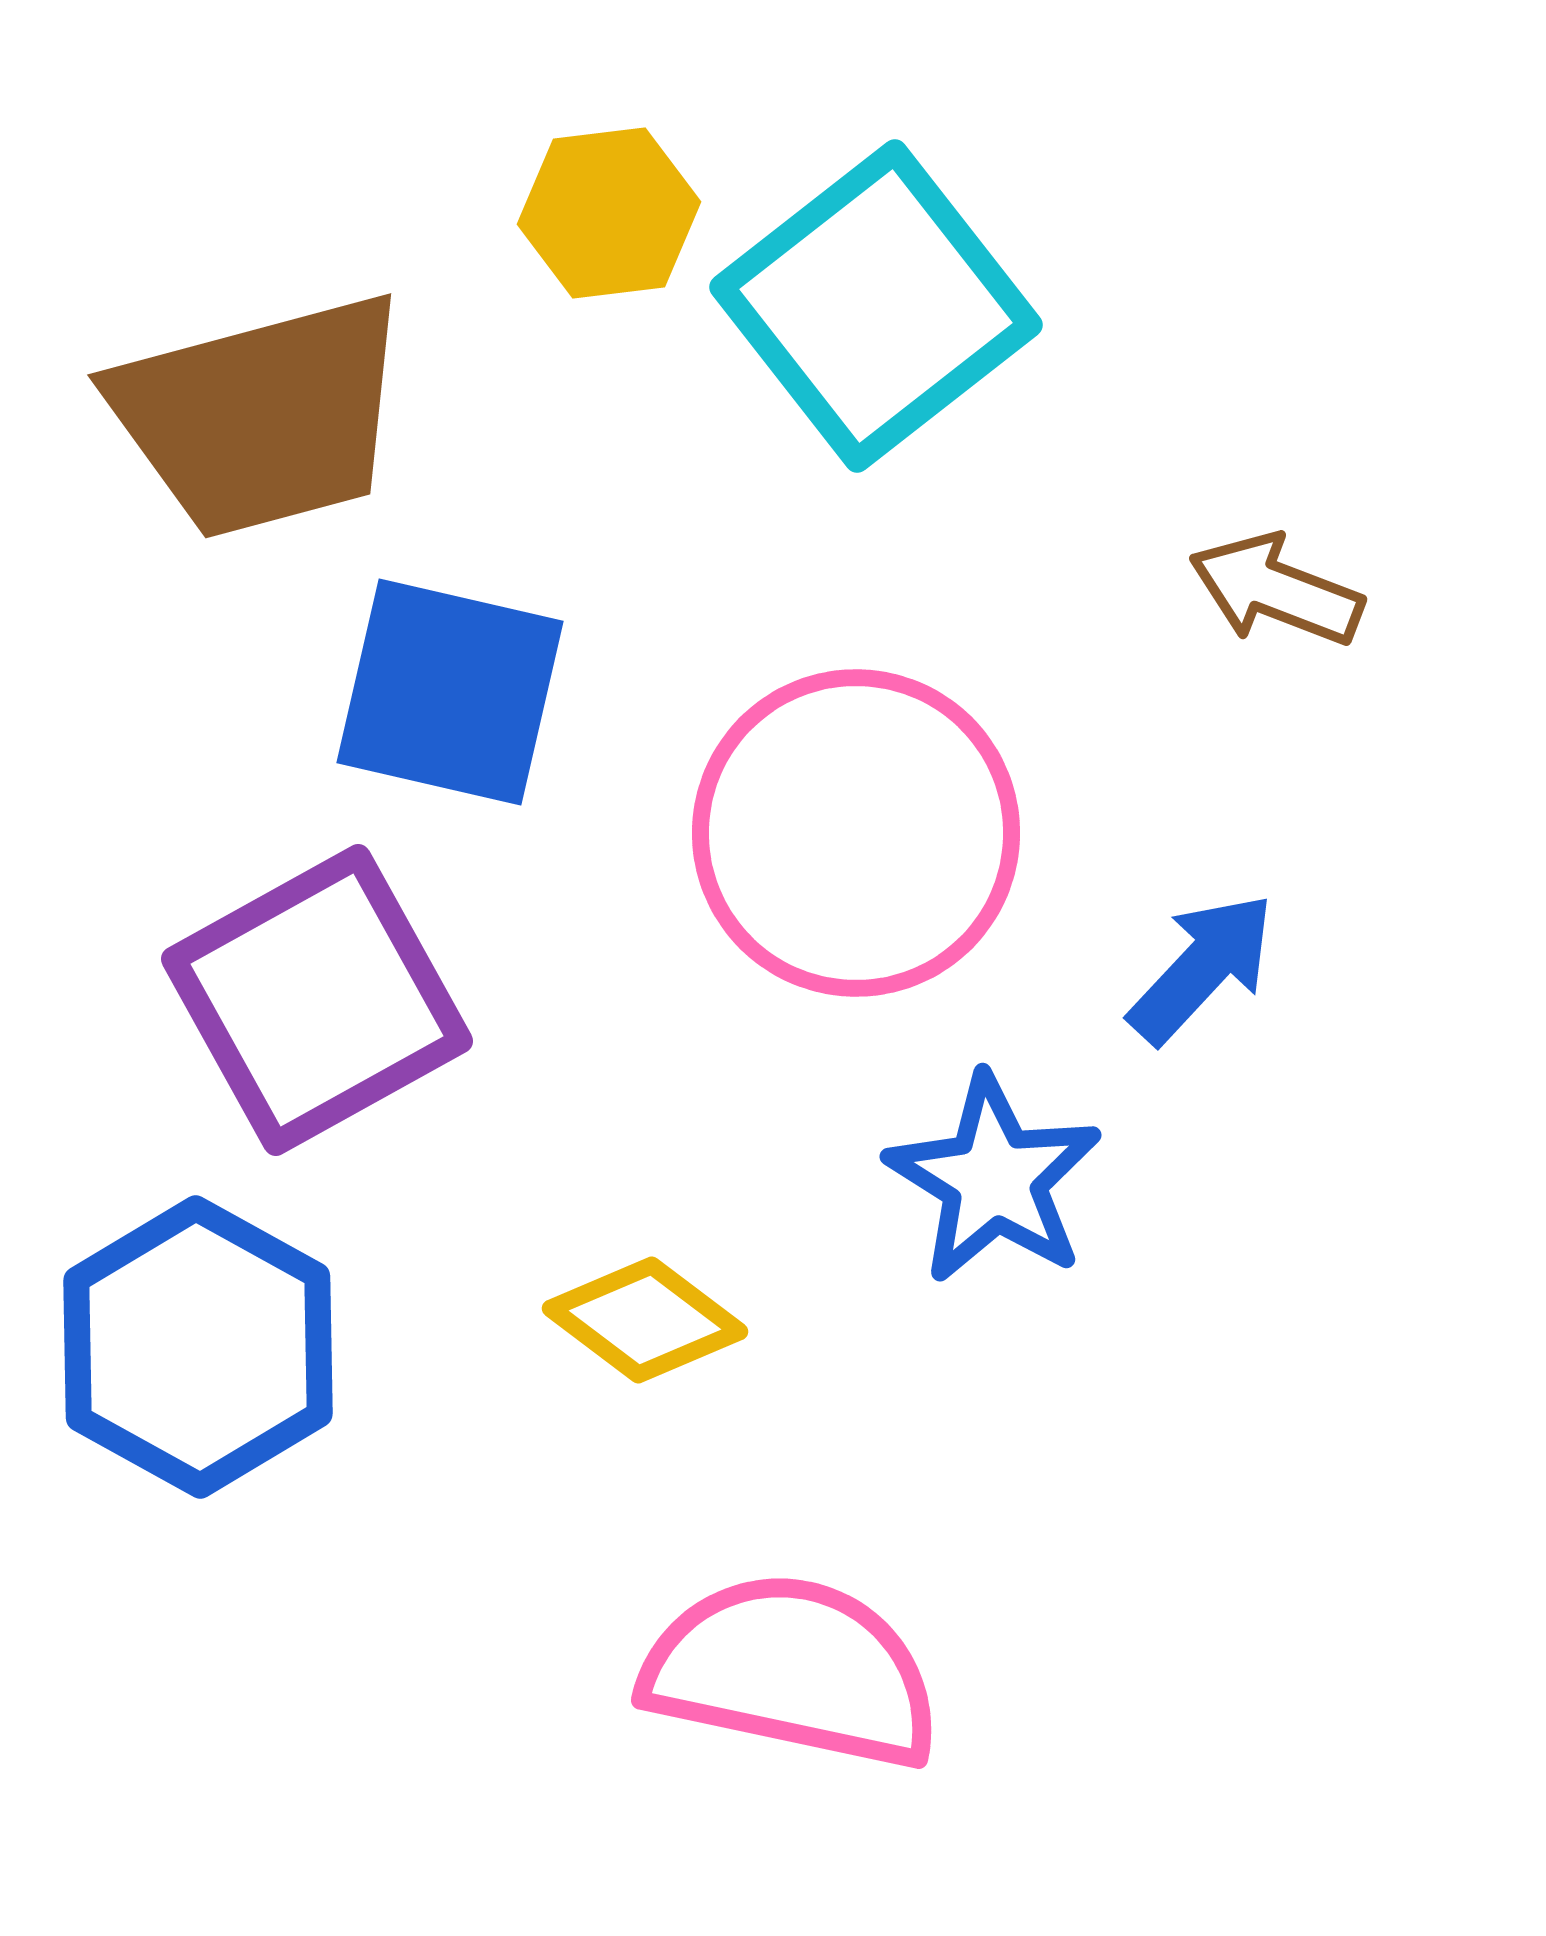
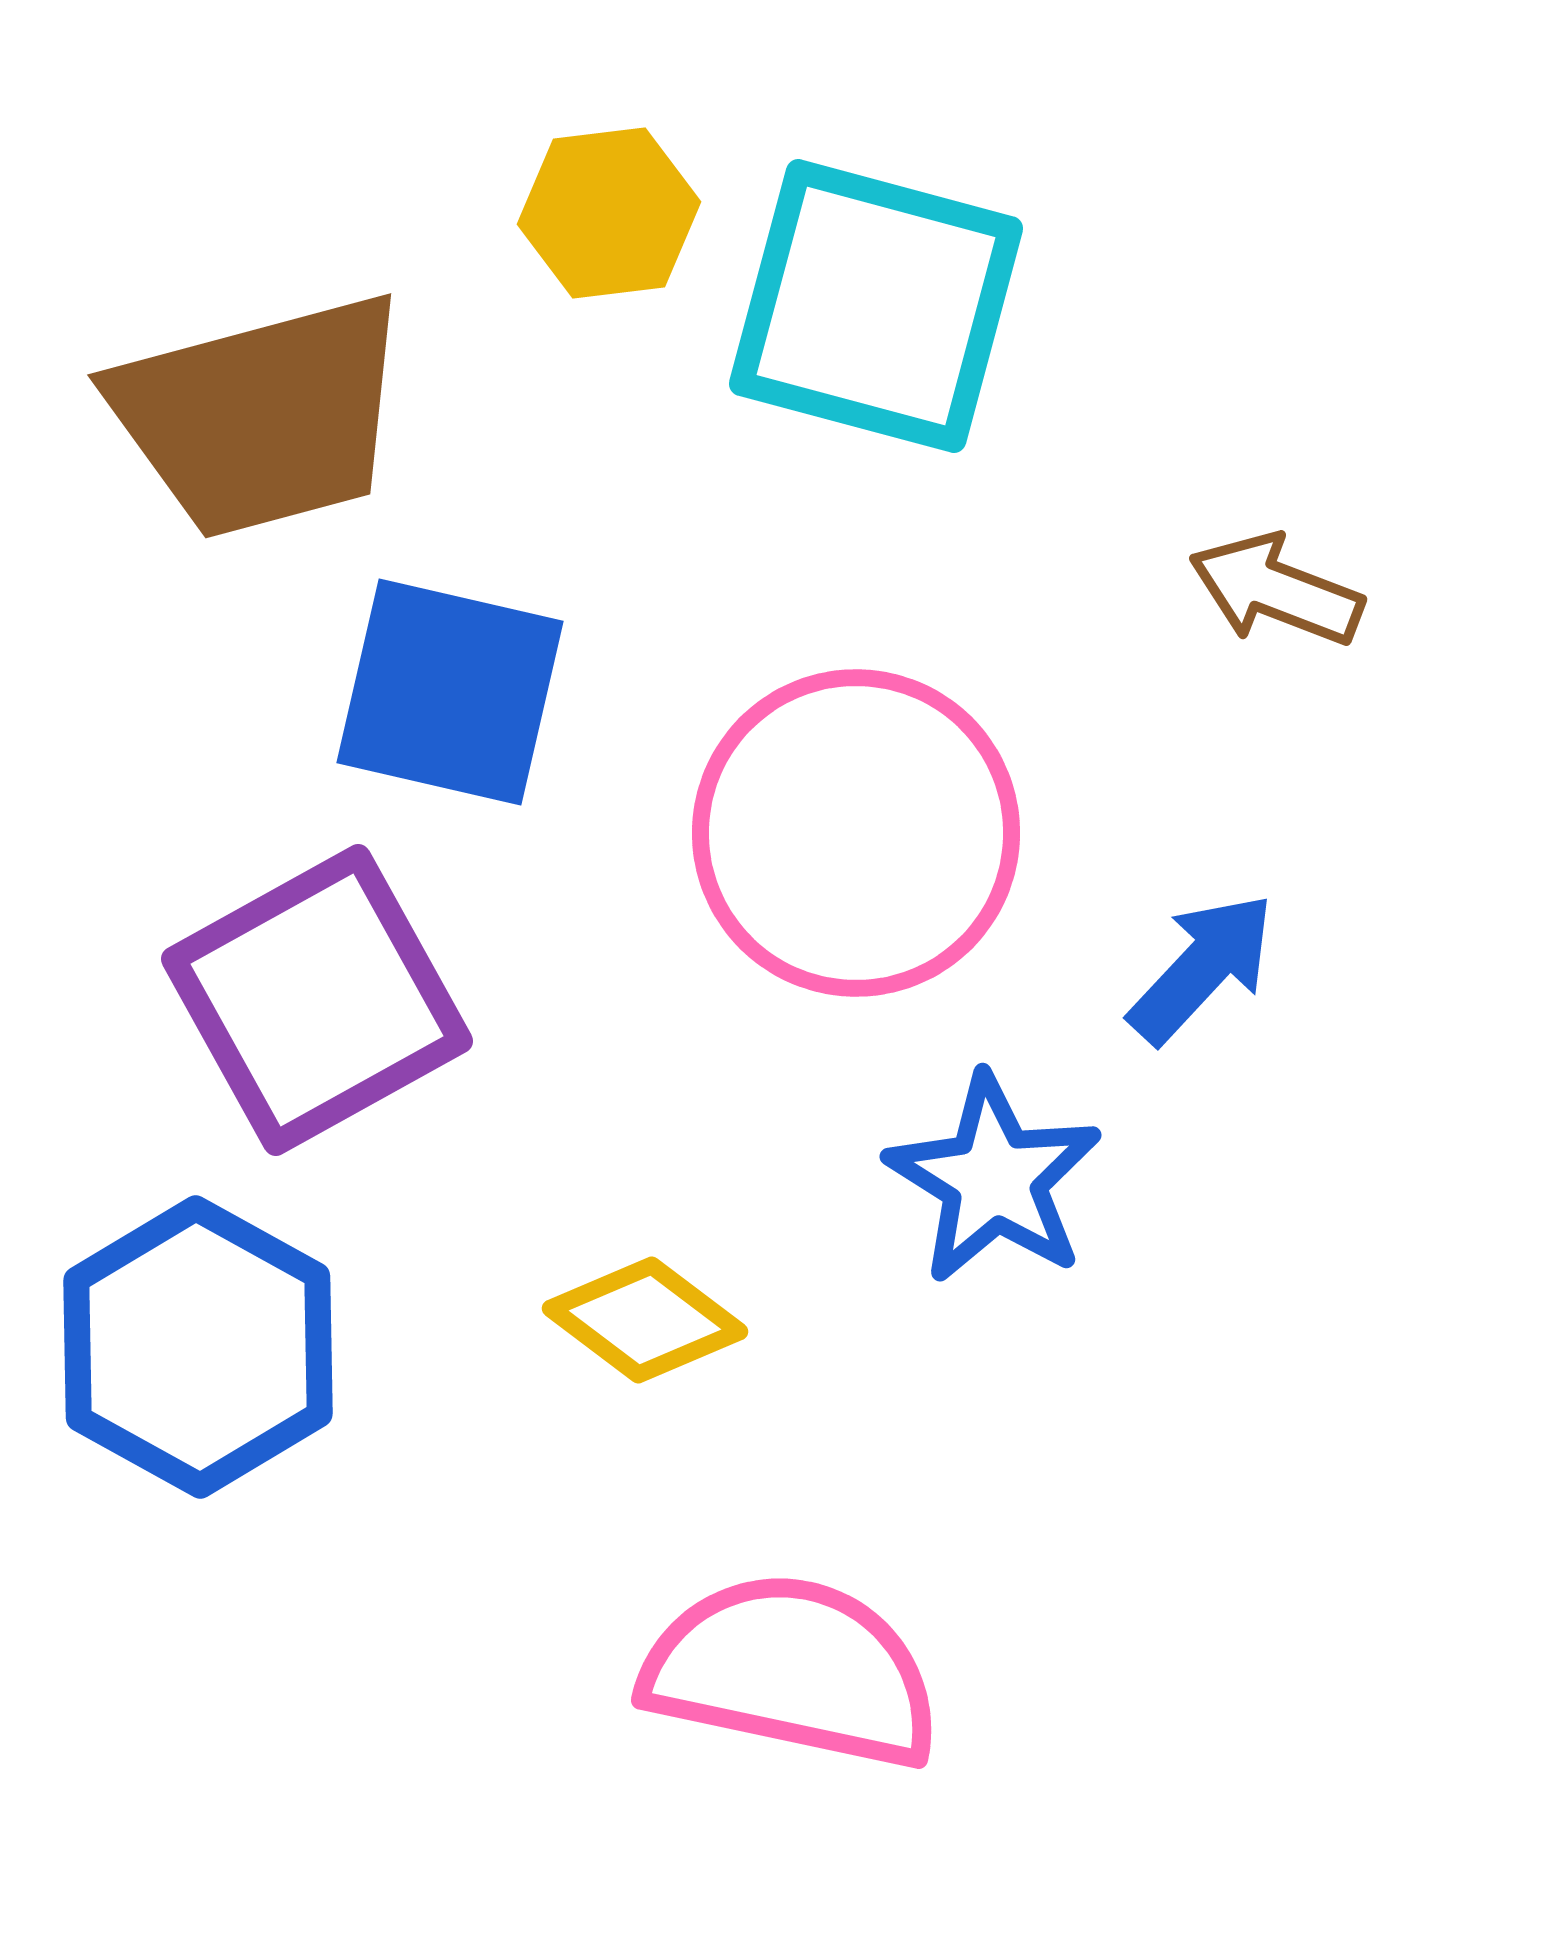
cyan square: rotated 37 degrees counterclockwise
